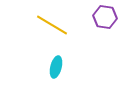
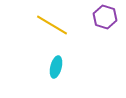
purple hexagon: rotated 10 degrees clockwise
